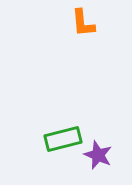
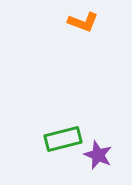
orange L-shape: moved 1 px up; rotated 64 degrees counterclockwise
